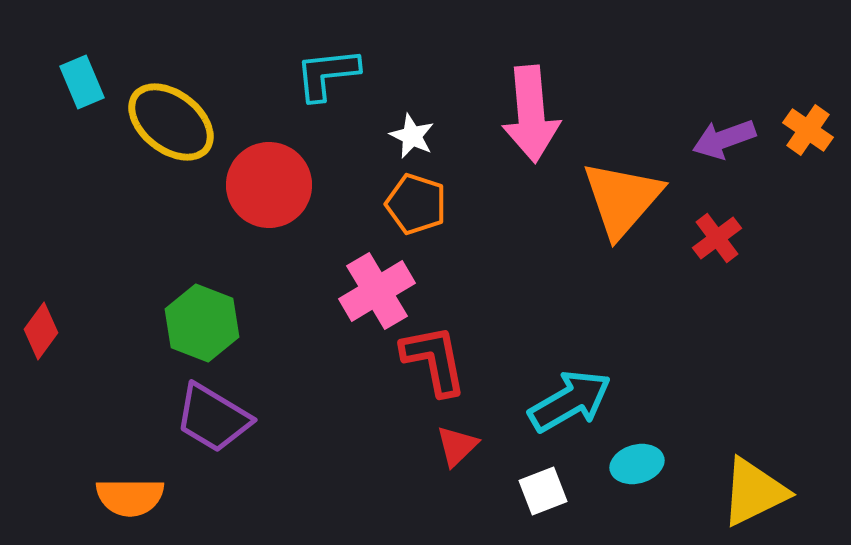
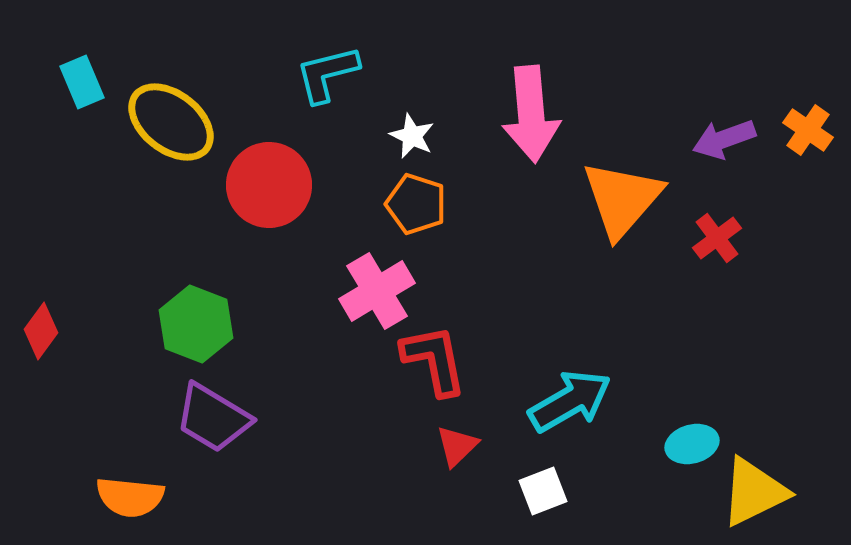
cyan L-shape: rotated 8 degrees counterclockwise
green hexagon: moved 6 px left, 1 px down
cyan ellipse: moved 55 px right, 20 px up
orange semicircle: rotated 6 degrees clockwise
